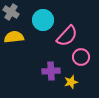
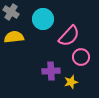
cyan circle: moved 1 px up
pink semicircle: moved 2 px right
